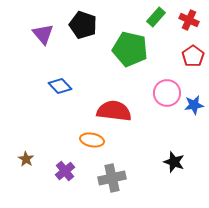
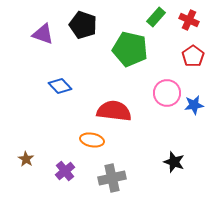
purple triangle: rotated 30 degrees counterclockwise
